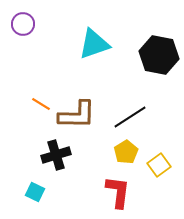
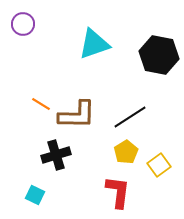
cyan square: moved 3 px down
